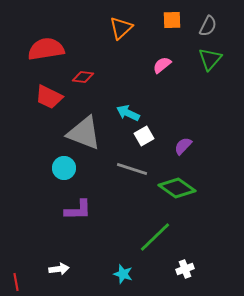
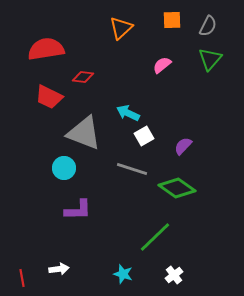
white cross: moved 11 px left, 6 px down; rotated 18 degrees counterclockwise
red line: moved 6 px right, 4 px up
